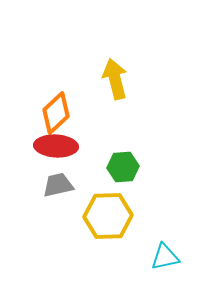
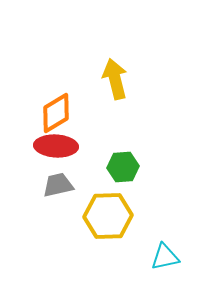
orange diamond: rotated 12 degrees clockwise
